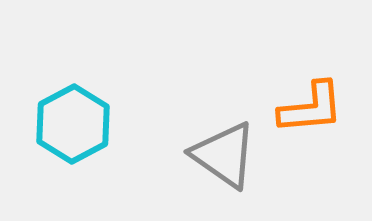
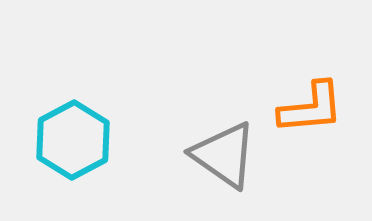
cyan hexagon: moved 16 px down
